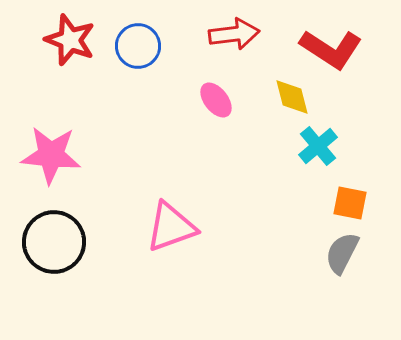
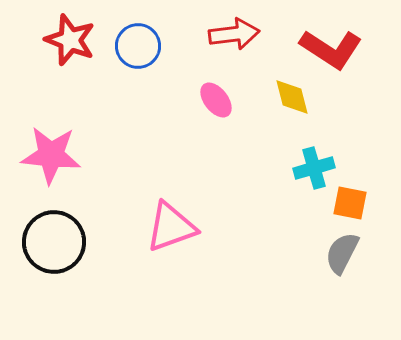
cyan cross: moved 4 px left, 22 px down; rotated 24 degrees clockwise
